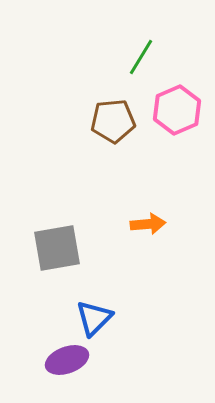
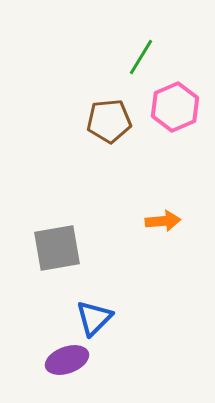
pink hexagon: moved 2 px left, 3 px up
brown pentagon: moved 4 px left
orange arrow: moved 15 px right, 3 px up
